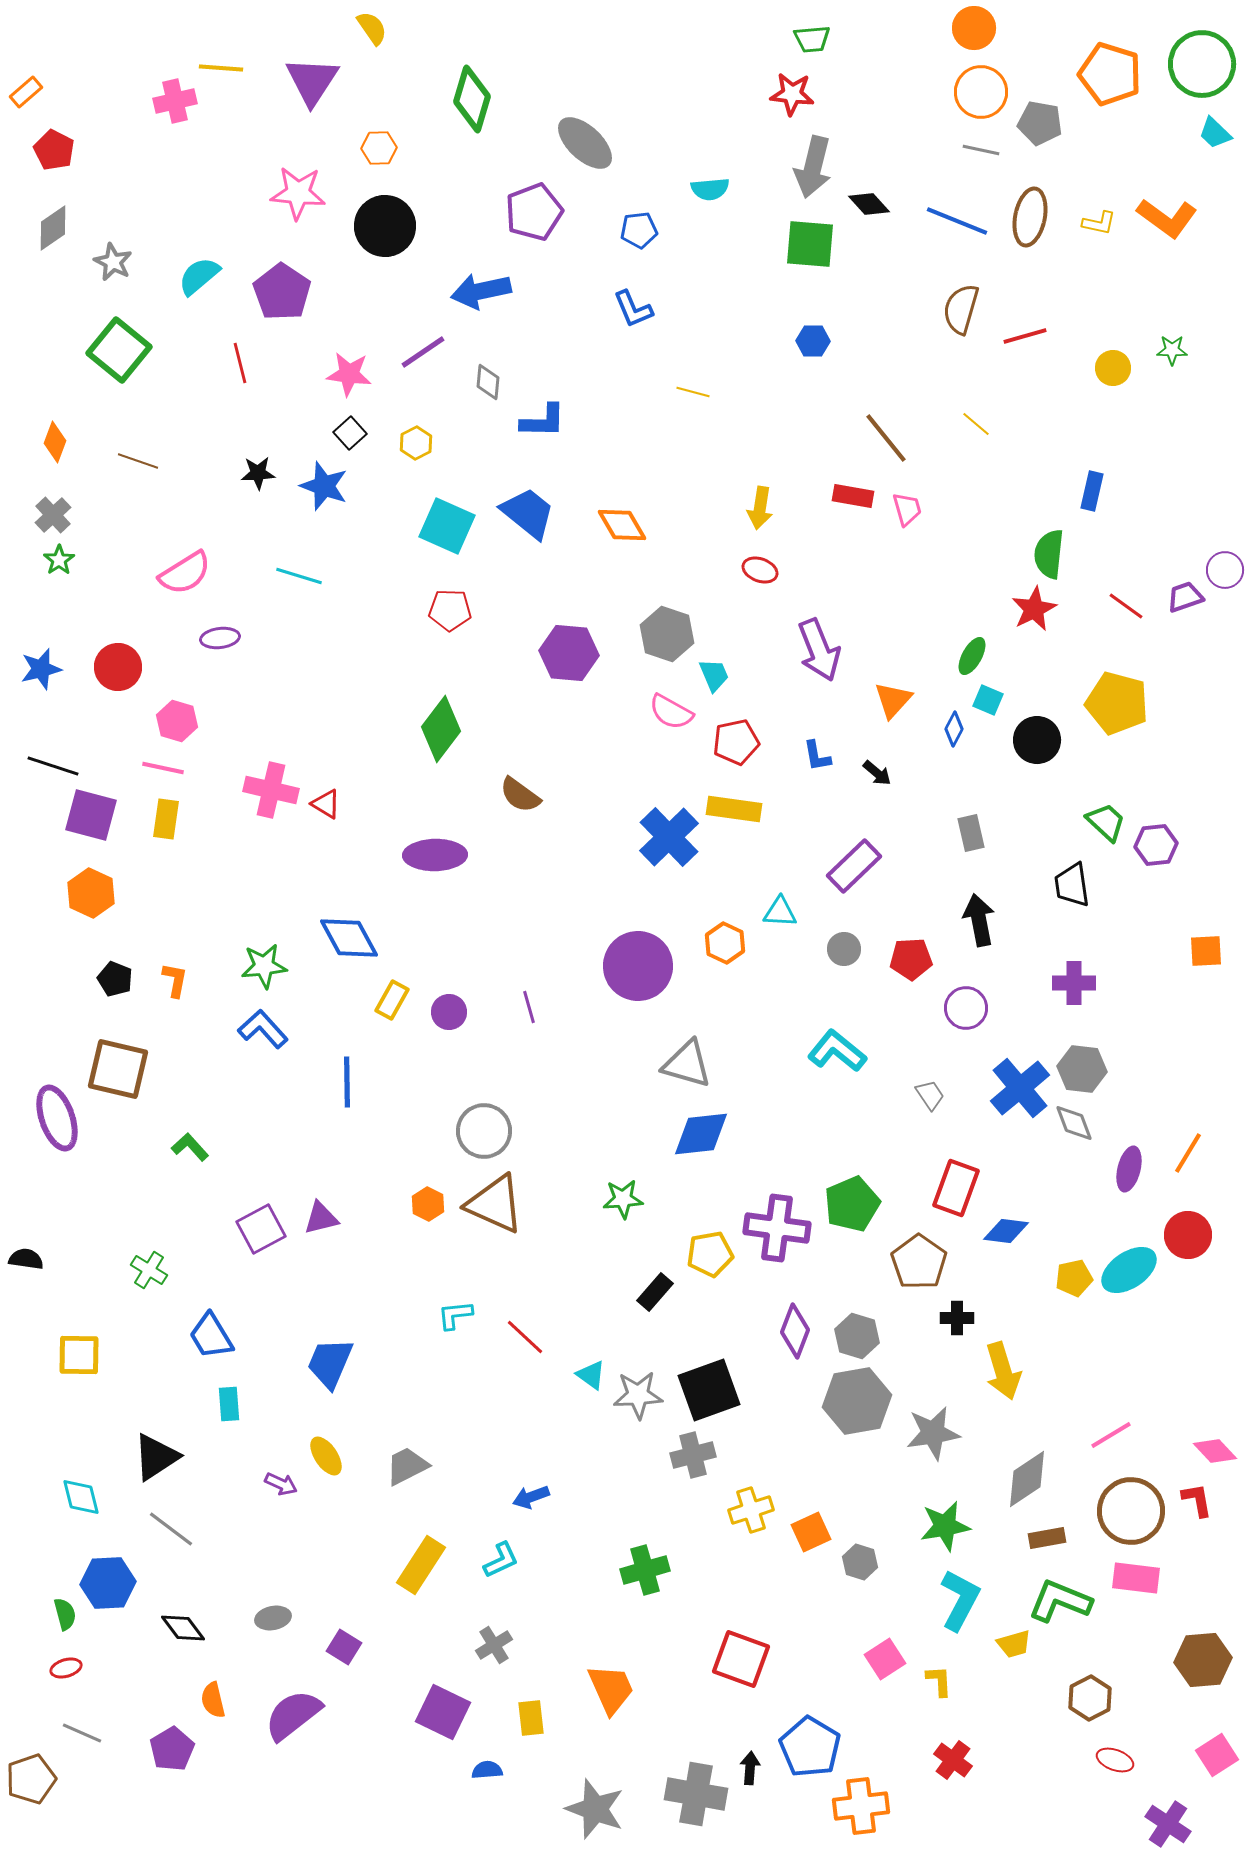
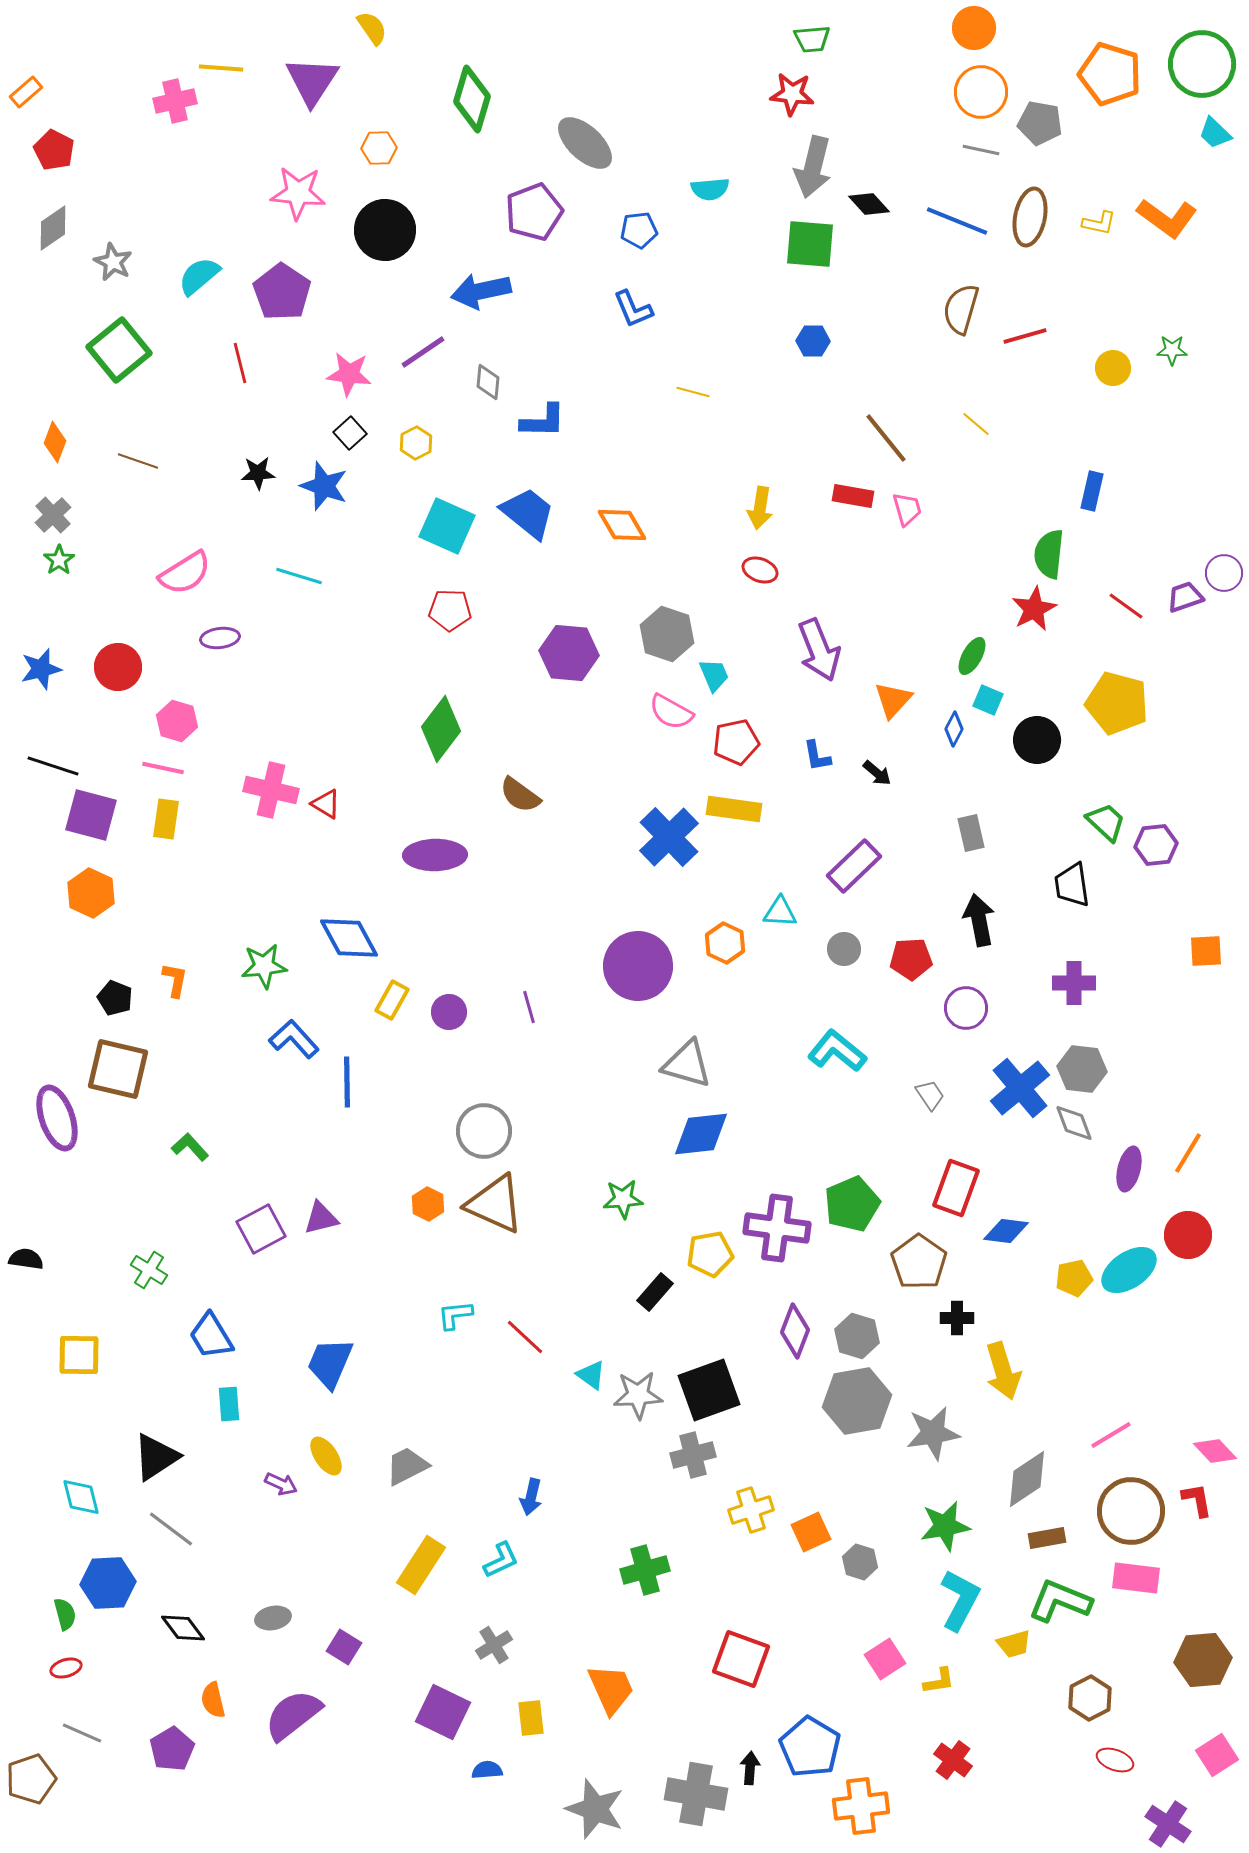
black circle at (385, 226): moved 4 px down
green square at (119, 350): rotated 12 degrees clockwise
purple circle at (1225, 570): moved 1 px left, 3 px down
black pentagon at (115, 979): moved 19 px down
blue L-shape at (263, 1029): moved 31 px right, 10 px down
blue arrow at (531, 1497): rotated 57 degrees counterclockwise
yellow L-shape at (939, 1681): rotated 84 degrees clockwise
